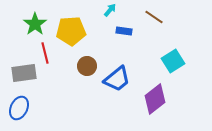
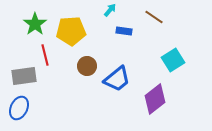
red line: moved 2 px down
cyan square: moved 1 px up
gray rectangle: moved 3 px down
